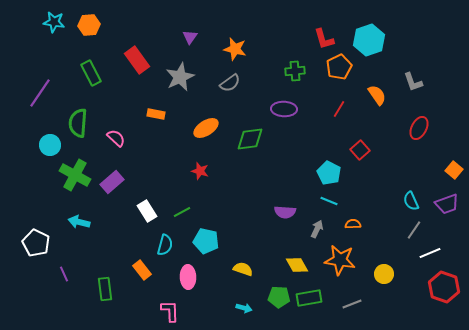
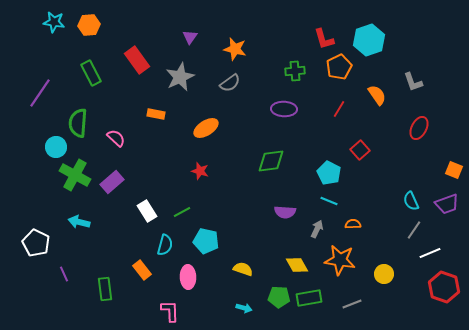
green diamond at (250, 139): moved 21 px right, 22 px down
cyan circle at (50, 145): moved 6 px right, 2 px down
orange square at (454, 170): rotated 18 degrees counterclockwise
